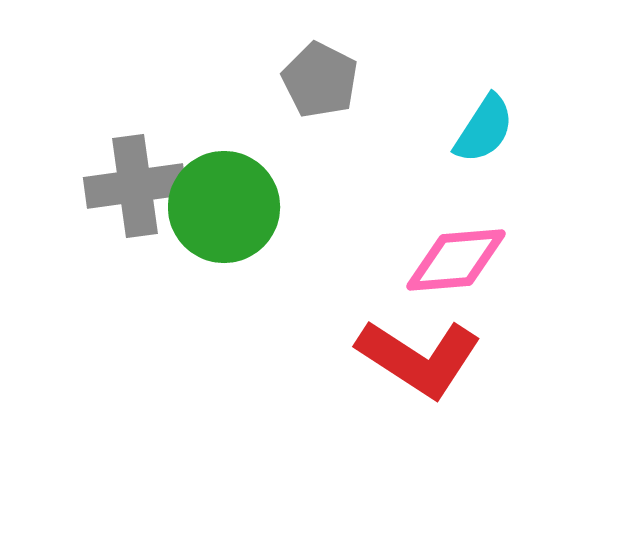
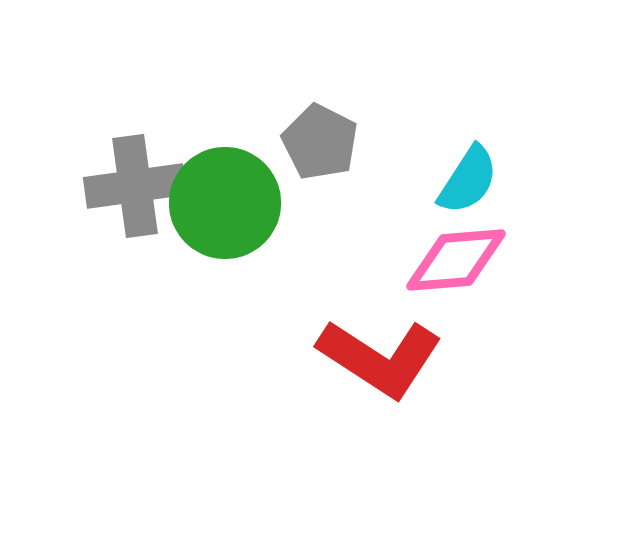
gray pentagon: moved 62 px down
cyan semicircle: moved 16 px left, 51 px down
green circle: moved 1 px right, 4 px up
red L-shape: moved 39 px left
